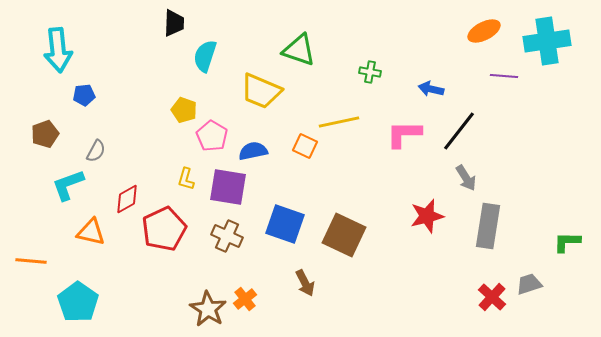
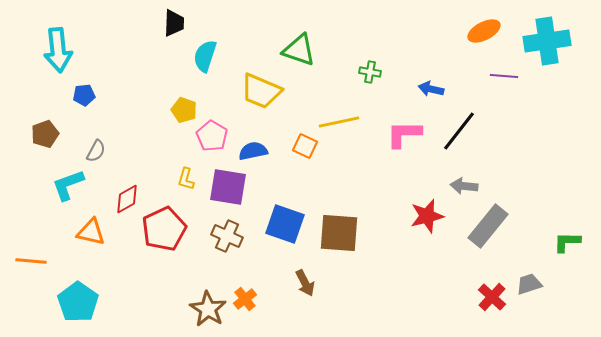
gray arrow: moved 2 px left, 8 px down; rotated 128 degrees clockwise
gray rectangle: rotated 30 degrees clockwise
brown square: moved 5 px left, 2 px up; rotated 21 degrees counterclockwise
